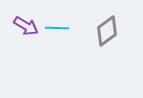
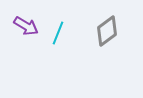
cyan line: moved 1 px right, 5 px down; rotated 70 degrees counterclockwise
